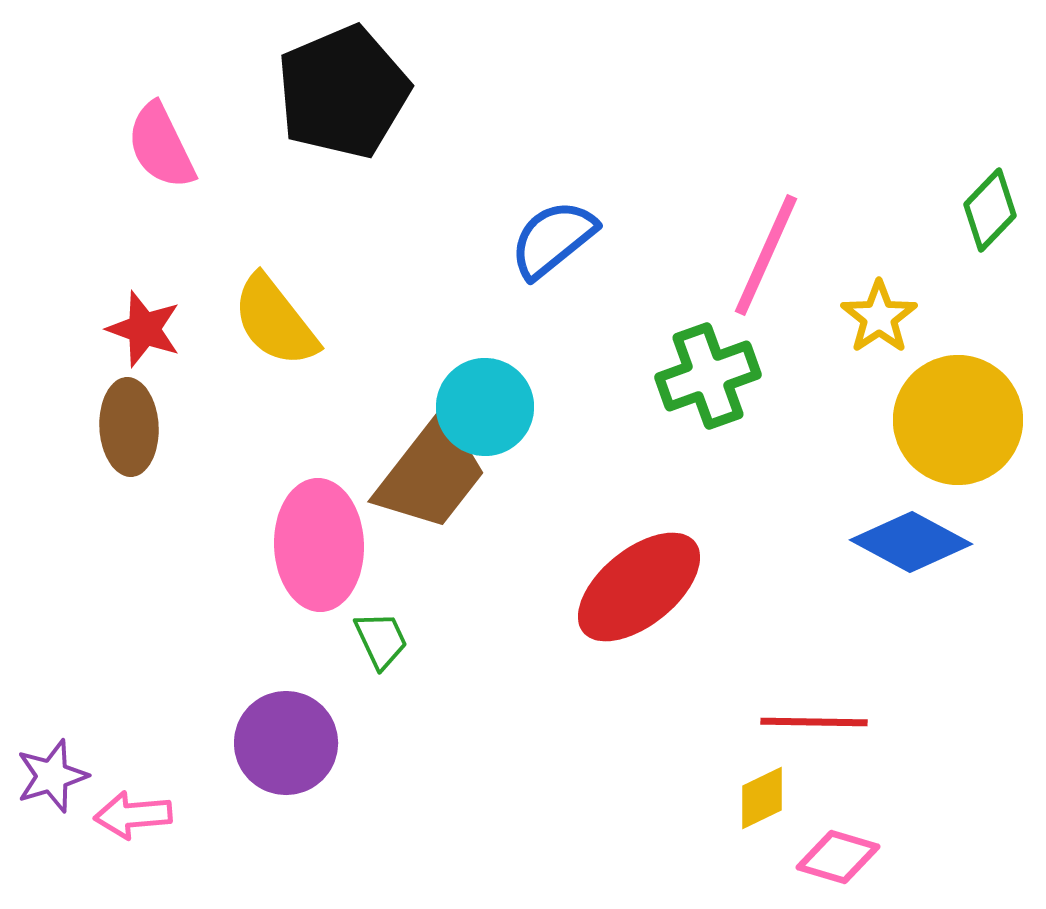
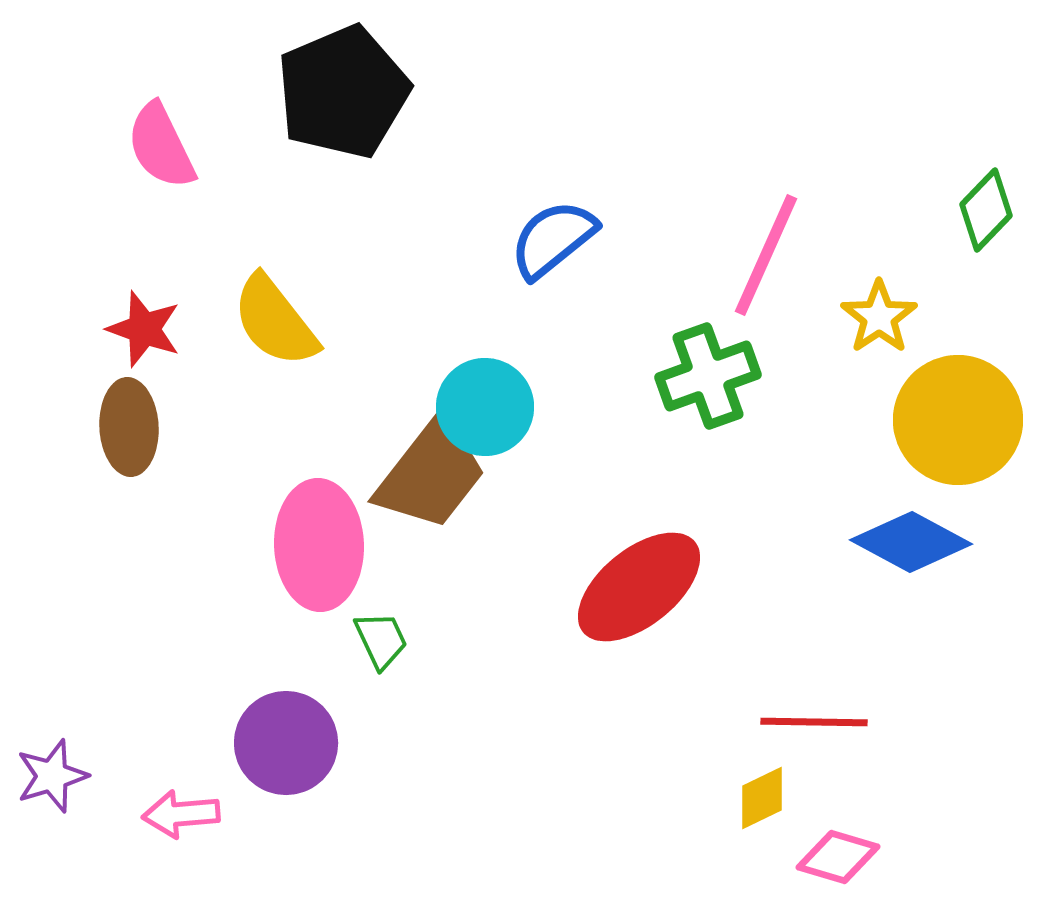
green diamond: moved 4 px left
pink arrow: moved 48 px right, 1 px up
